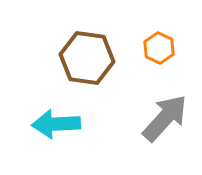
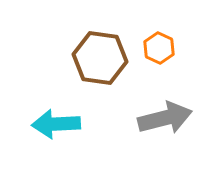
brown hexagon: moved 13 px right
gray arrow: rotated 34 degrees clockwise
